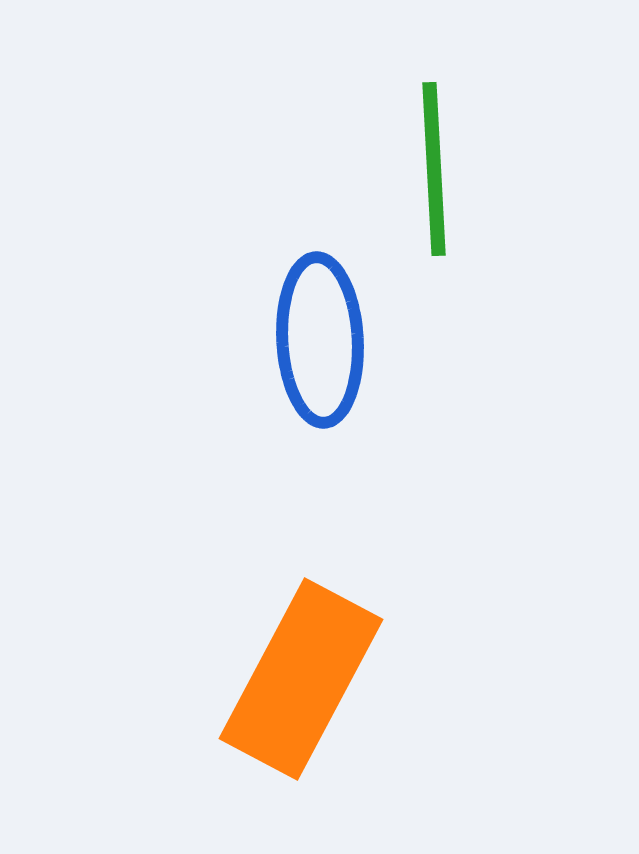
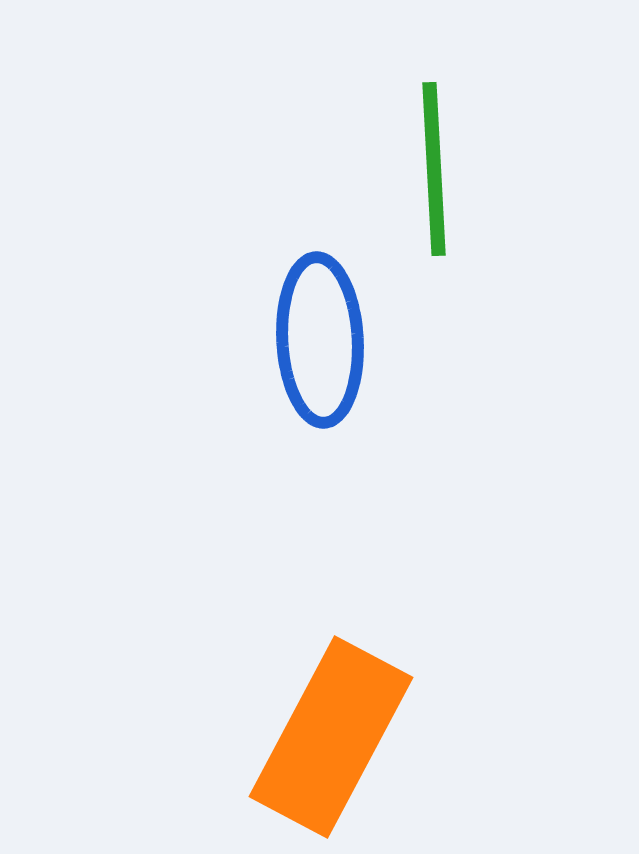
orange rectangle: moved 30 px right, 58 px down
